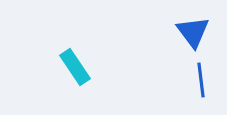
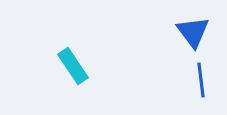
cyan rectangle: moved 2 px left, 1 px up
